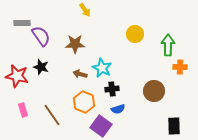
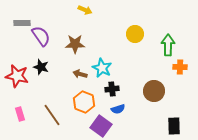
yellow arrow: rotated 32 degrees counterclockwise
pink rectangle: moved 3 px left, 4 px down
